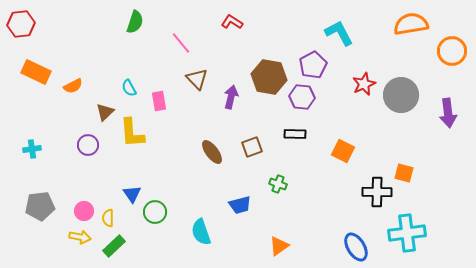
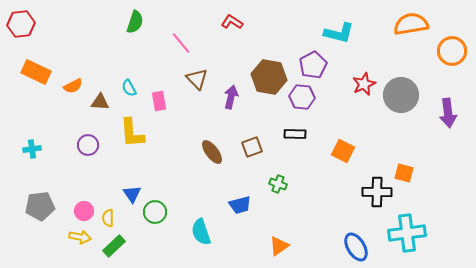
cyan L-shape at (339, 33): rotated 132 degrees clockwise
brown triangle at (105, 112): moved 5 px left, 10 px up; rotated 48 degrees clockwise
